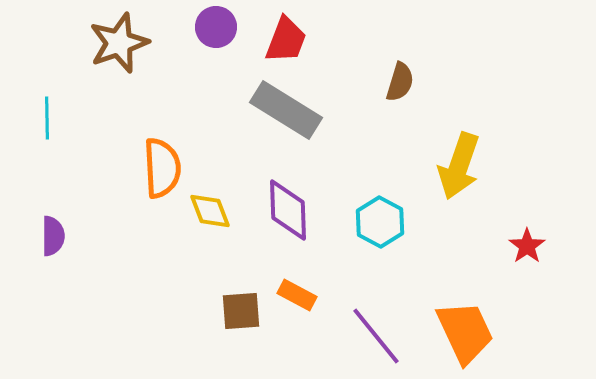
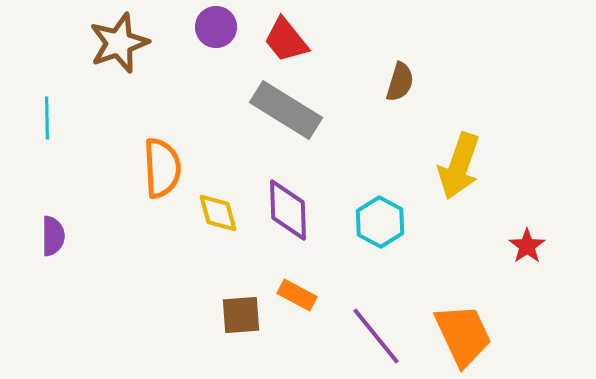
red trapezoid: rotated 120 degrees clockwise
yellow diamond: moved 8 px right, 2 px down; rotated 6 degrees clockwise
brown square: moved 4 px down
orange trapezoid: moved 2 px left, 3 px down
